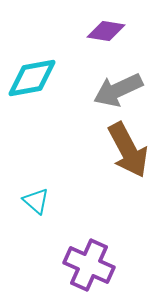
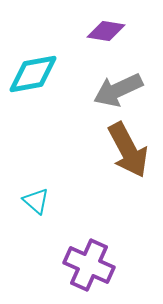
cyan diamond: moved 1 px right, 4 px up
